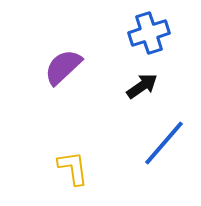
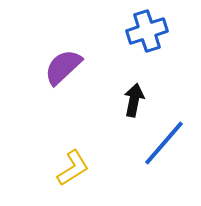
blue cross: moved 2 px left, 2 px up
black arrow: moved 8 px left, 14 px down; rotated 44 degrees counterclockwise
yellow L-shape: rotated 66 degrees clockwise
